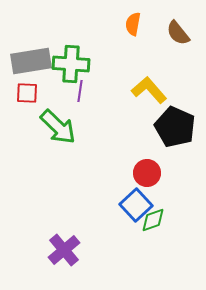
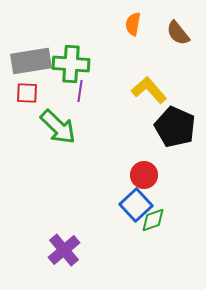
red circle: moved 3 px left, 2 px down
